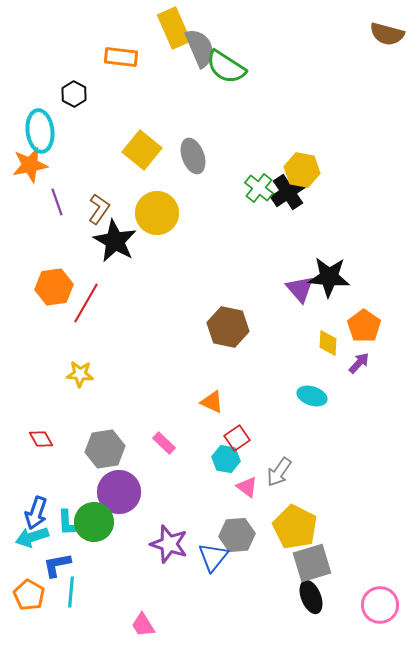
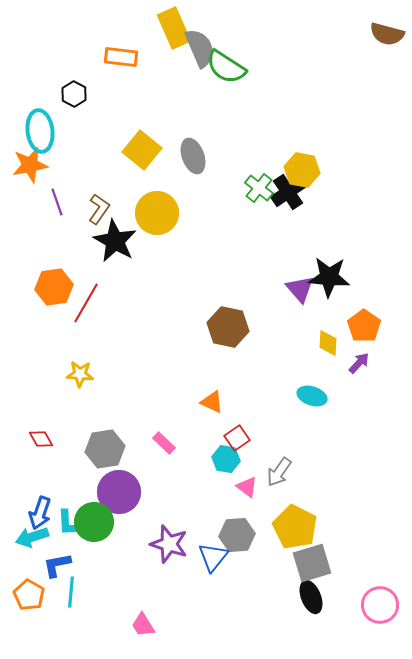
blue arrow at (36, 513): moved 4 px right
